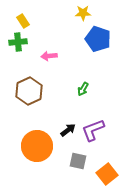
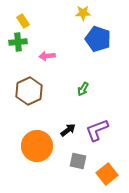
pink arrow: moved 2 px left
purple L-shape: moved 4 px right
